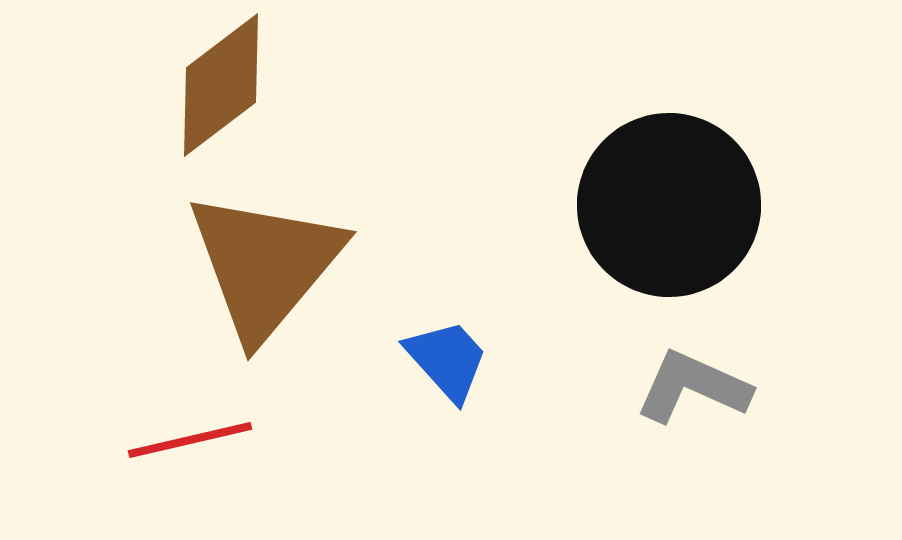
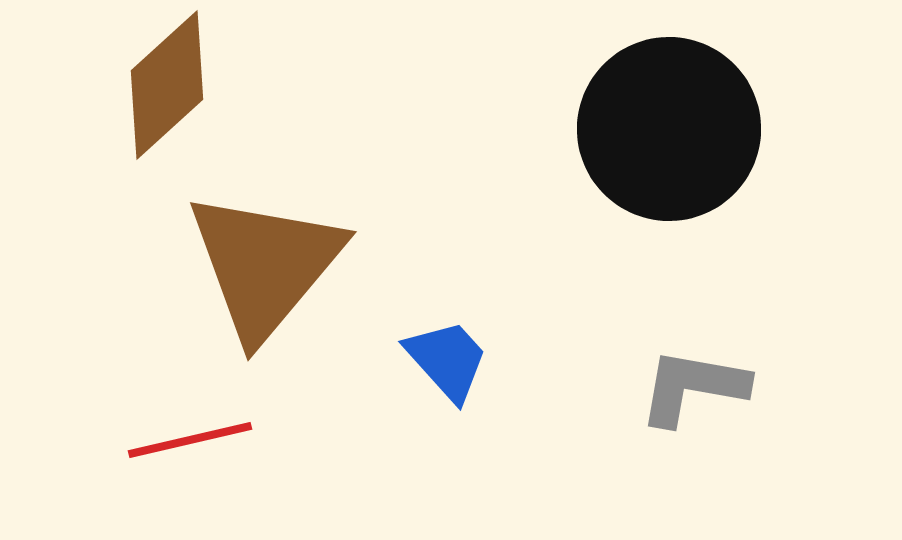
brown diamond: moved 54 px left; rotated 5 degrees counterclockwise
black circle: moved 76 px up
gray L-shape: rotated 14 degrees counterclockwise
